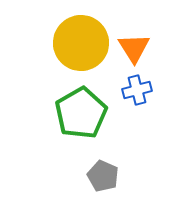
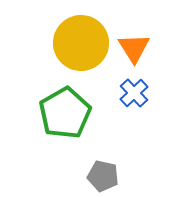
blue cross: moved 3 px left, 3 px down; rotated 28 degrees counterclockwise
green pentagon: moved 16 px left
gray pentagon: rotated 12 degrees counterclockwise
